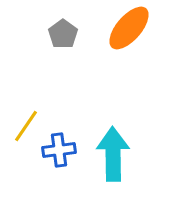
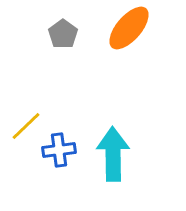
yellow line: rotated 12 degrees clockwise
